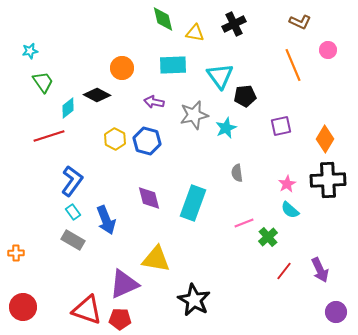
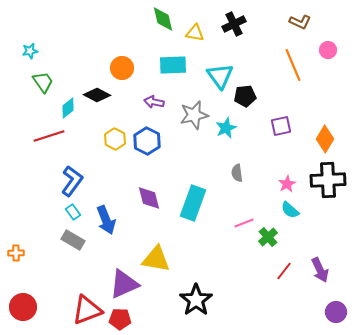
blue hexagon at (147, 141): rotated 12 degrees clockwise
black star at (194, 300): moved 2 px right; rotated 8 degrees clockwise
red triangle at (87, 310): rotated 40 degrees counterclockwise
